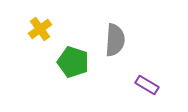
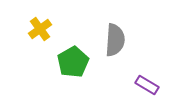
green pentagon: rotated 24 degrees clockwise
